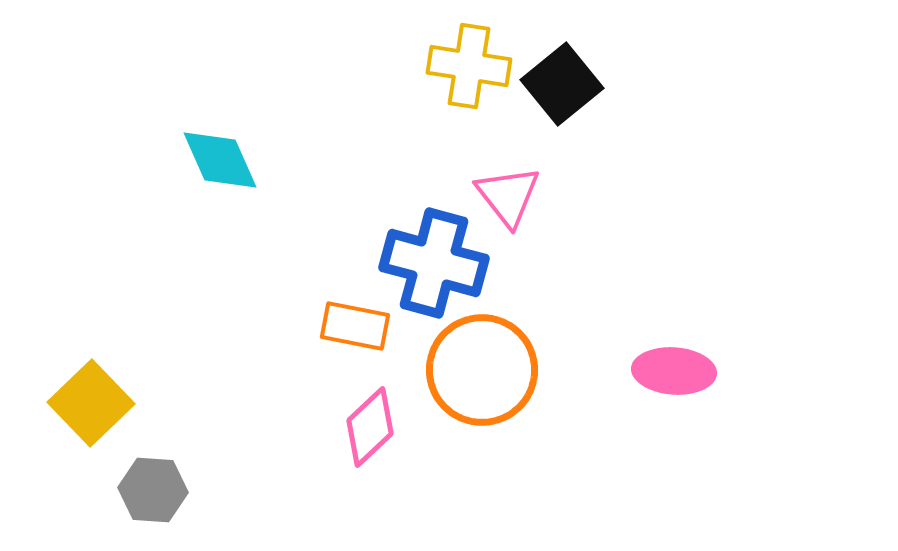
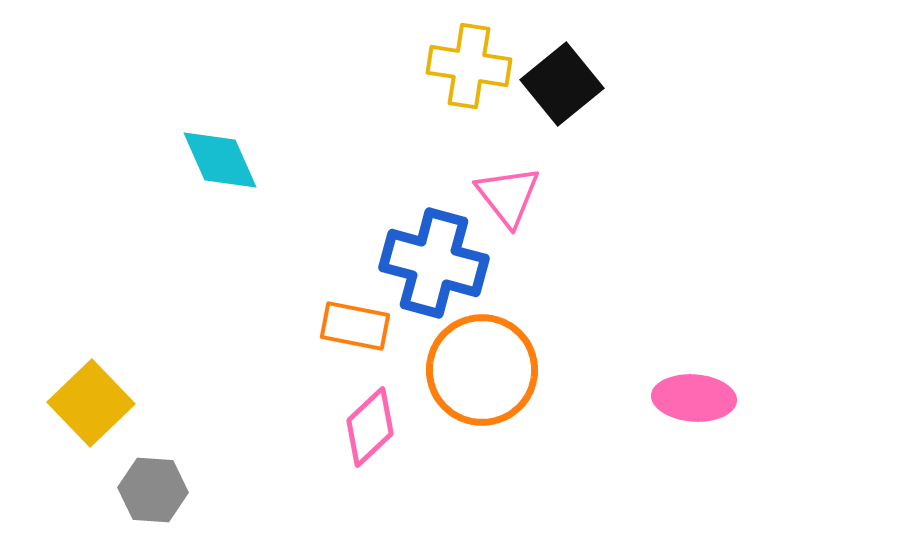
pink ellipse: moved 20 px right, 27 px down
